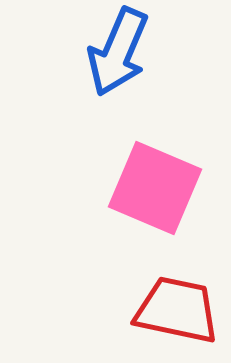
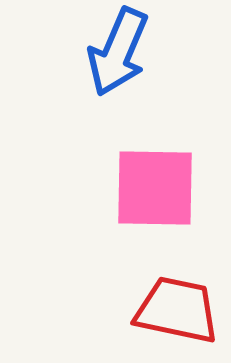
pink square: rotated 22 degrees counterclockwise
